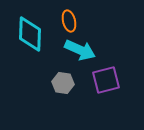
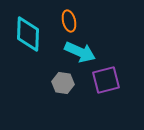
cyan diamond: moved 2 px left
cyan arrow: moved 2 px down
